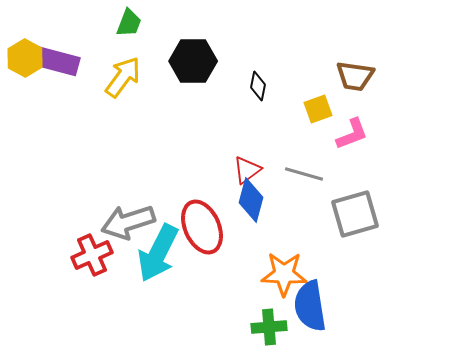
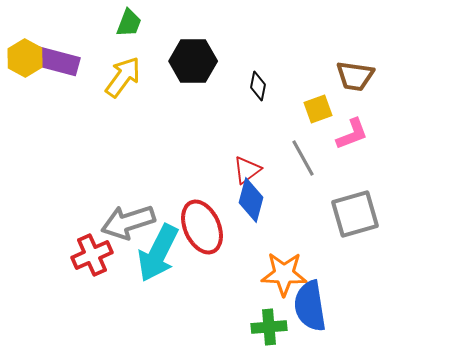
gray line: moved 1 px left, 16 px up; rotated 45 degrees clockwise
